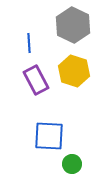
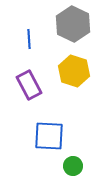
gray hexagon: moved 1 px up
blue line: moved 4 px up
purple rectangle: moved 7 px left, 5 px down
green circle: moved 1 px right, 2 px down
